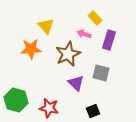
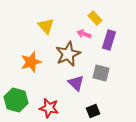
orange star: moved 13 px down; rotated 15 degrees counterclockwise
